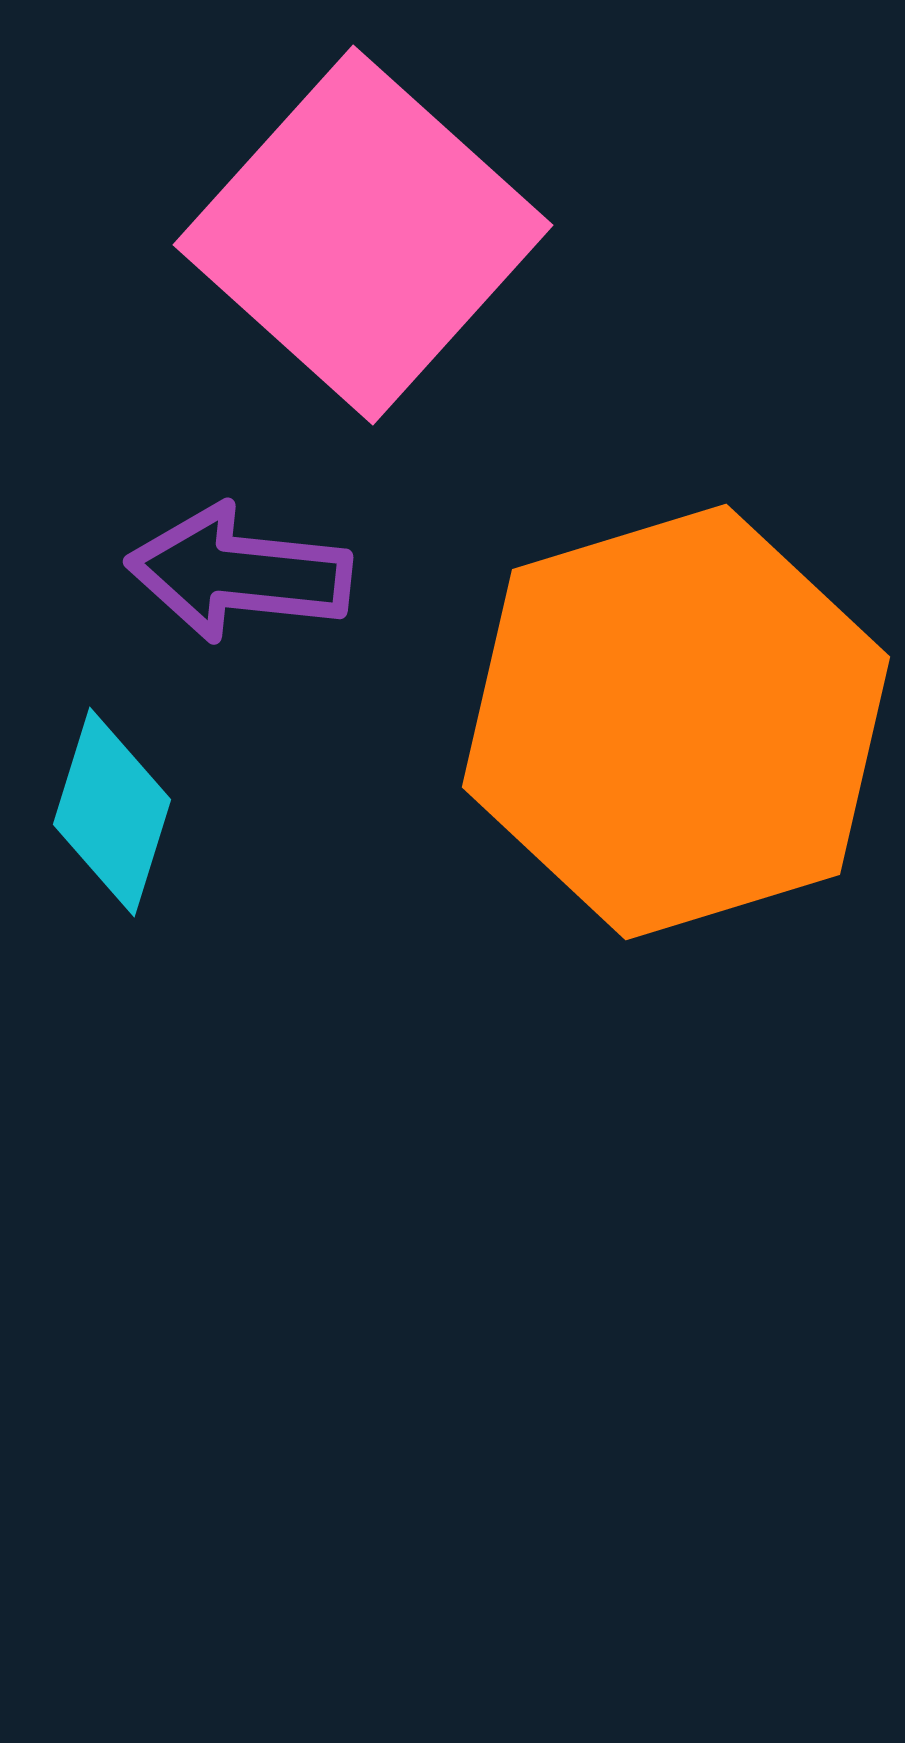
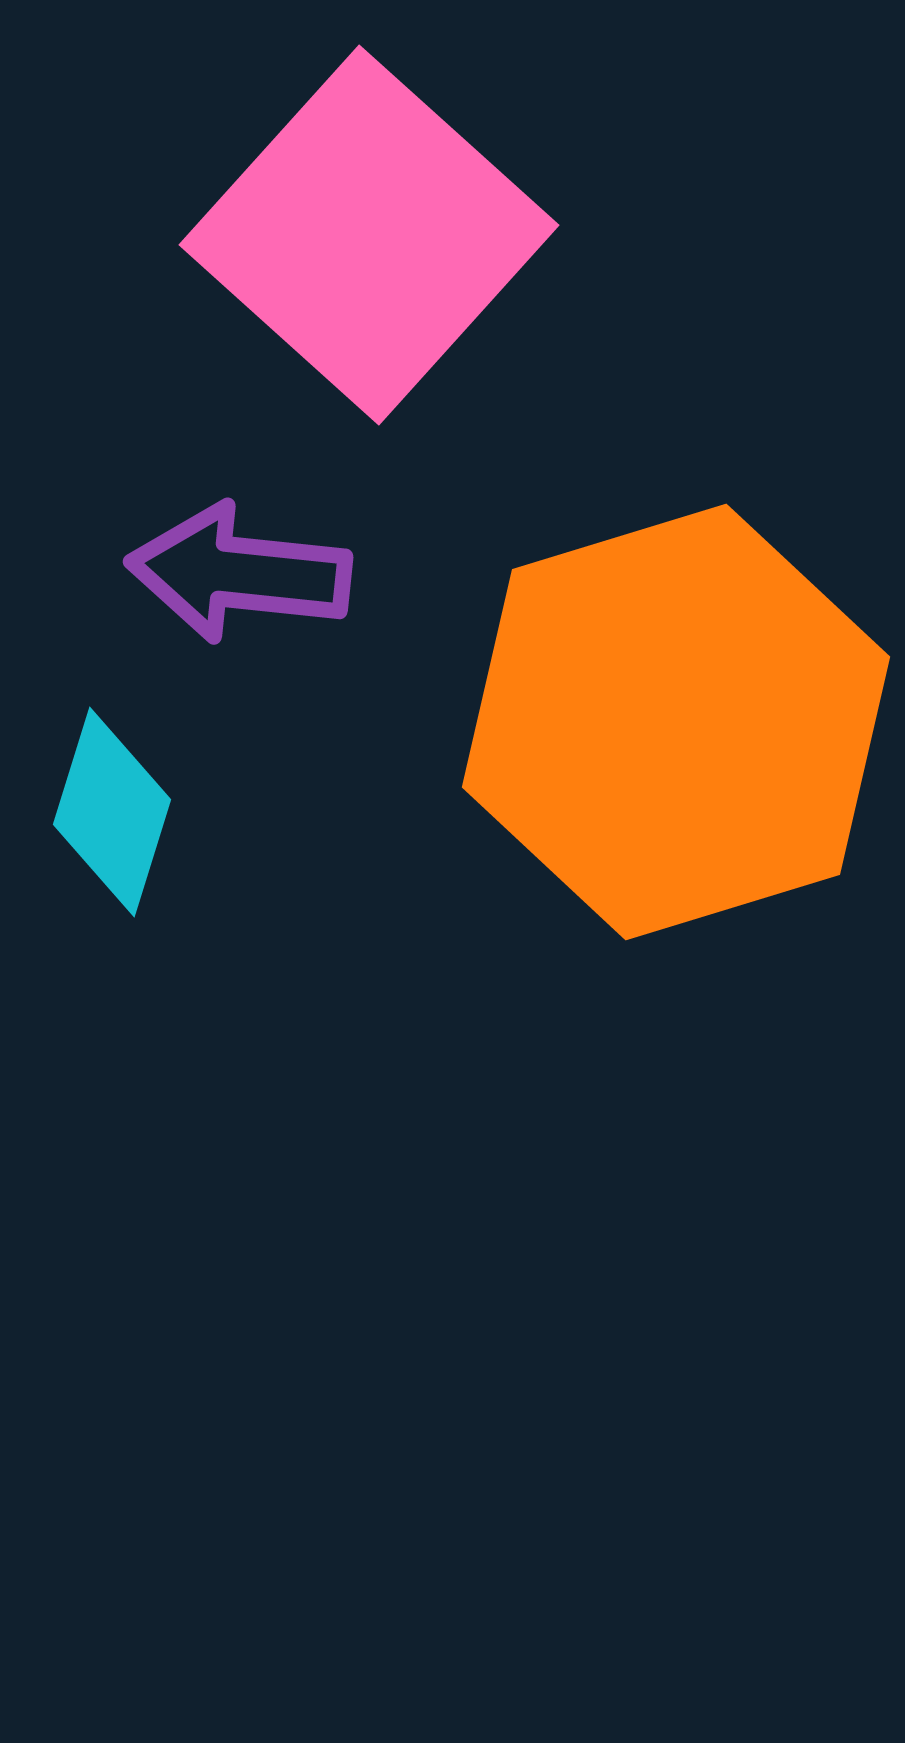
pink square: moved 6 px right
